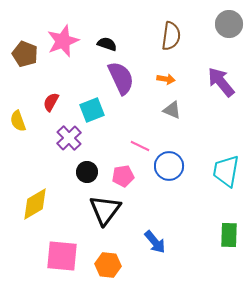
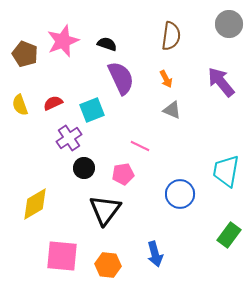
orange arrow: rotated 54 degrees clockwise
red semicircle: moved 2 px right, 1 px down; rotated 36 degrees clockwise
yellow semicircle: moved 2 px right, 16 px up
purple cross: rotated 10 degrees clockwise
blue circle: moved 11 px right, 28 px down
black circle: moved 3 px left, 4 px up
pink pentagon: moved 2 px up
green rectangle: rotated 35 degrees clockwise
blue arrow: moved 12 px down; rotated 25 degrees clockwise
